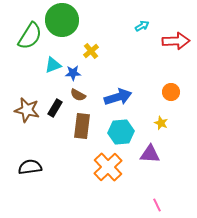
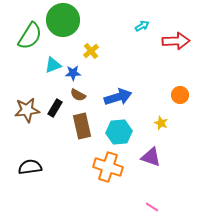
green circle: moved 1 px right
orange circle: moved 9 px right, 3 px down
brown star: rotated 20 degrees counterclockwise
brown rectangle: rotated 20 degrees counterclockwise
cyan hexagon: moved 2 px left
purple triangle: moved 1 px right, 3 px down; rotated 15 degrees clockwise
orange cross: rotated 28 degrees counterclockwise
pink line: moved 5 px left, 2 px down; rotated 32 degrees counterclockwise
